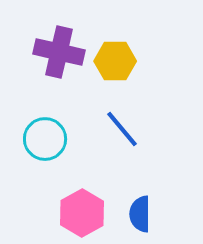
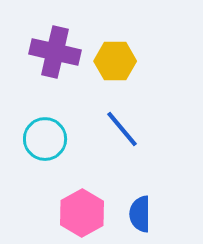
purple cross: moved 4 px left
